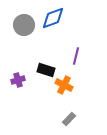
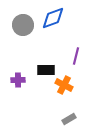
gray circle: moved 1 px left
black rectangle: rotated 18 degrees counterclockwise
purple cross: rotated 16 degrees clockwise
gray rectangle: rotated 16 degrees clockwise
